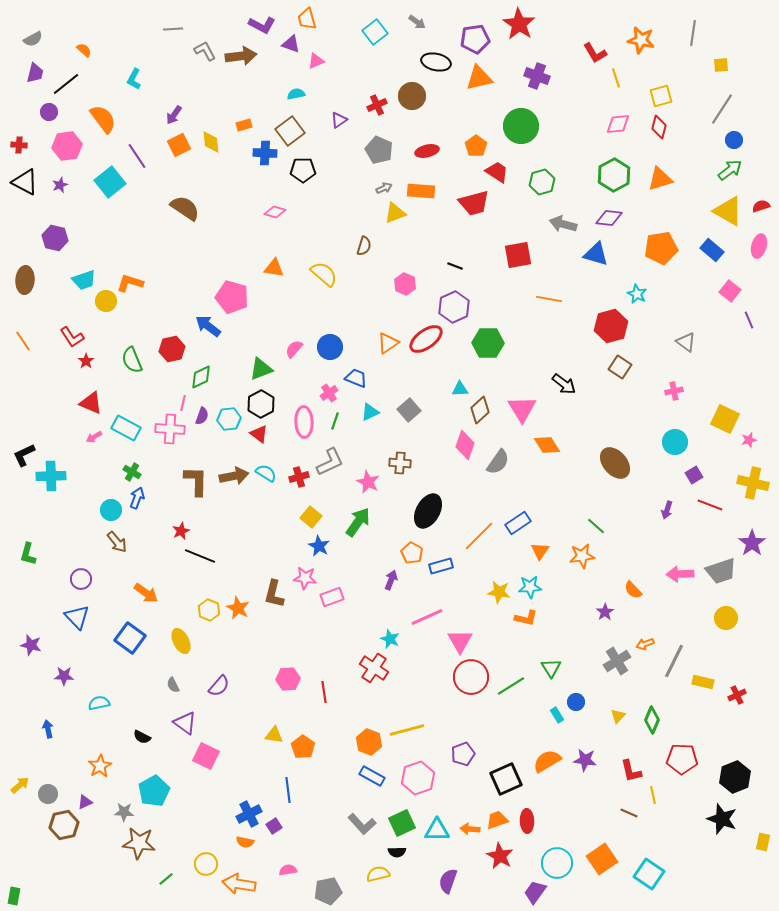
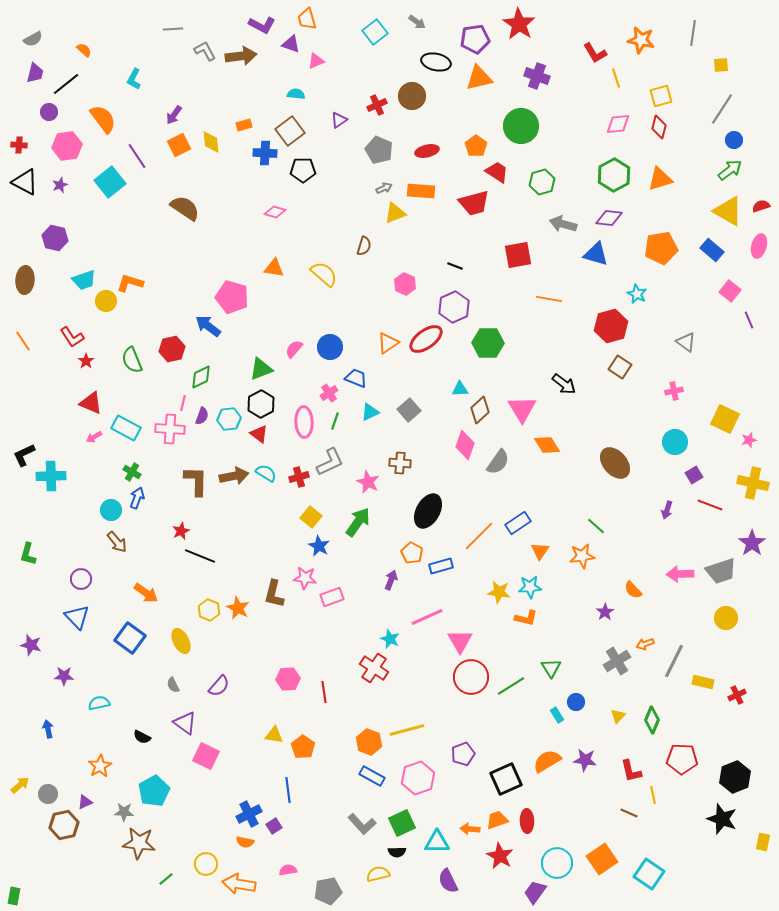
cyan semicircle at (296, 94): rotated 18 degrees clockwise
cyan triangle at (437, 830): moved 12 px down
purple semicircle at (448, 881): rotated 45 degrees counterclockwise
